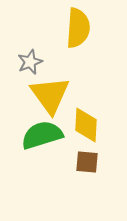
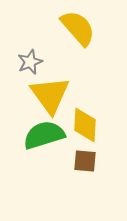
yellow semicircle: rotated 45 degrees counterclockwise
yellow diamond: moved 1 px left
green semicircle: moved 2 px right
brown square: moved 2 px left, 1 px up
